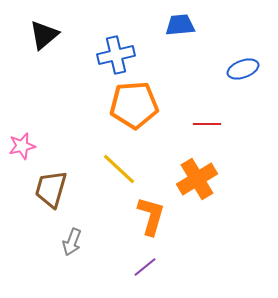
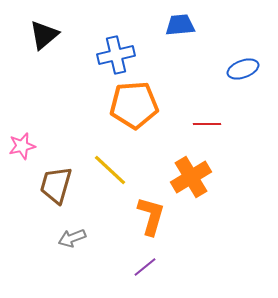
yellow line: moved 9 px left, 1 px down
orange cross: moved 6 px left, 2 px up
brown trapezoid: moved 5 px right, 4 px up
gray arrow: moved 4 px up; rotated 48 degrees clockwise
